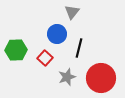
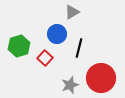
gray triangle: rotated 21 degrees clockwise
green hexagon: moved 3 px right, 4 px up; rotated 15 degrees counterclockwise
gray star: moved 3 px right, 8 px down
